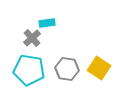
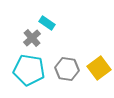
cyan rectangle: rotated 42 degrees clockwise
yellow square: rotated 20 degrees clockwise
